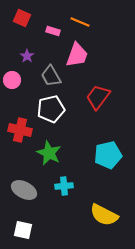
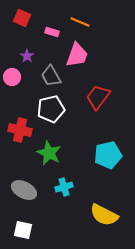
pink rectangle: moved 1 px left, 1 px down
pink circle: moved 3 px up
cyan cross: moved 1 px down; rotated 12 degrees counterclockwise
